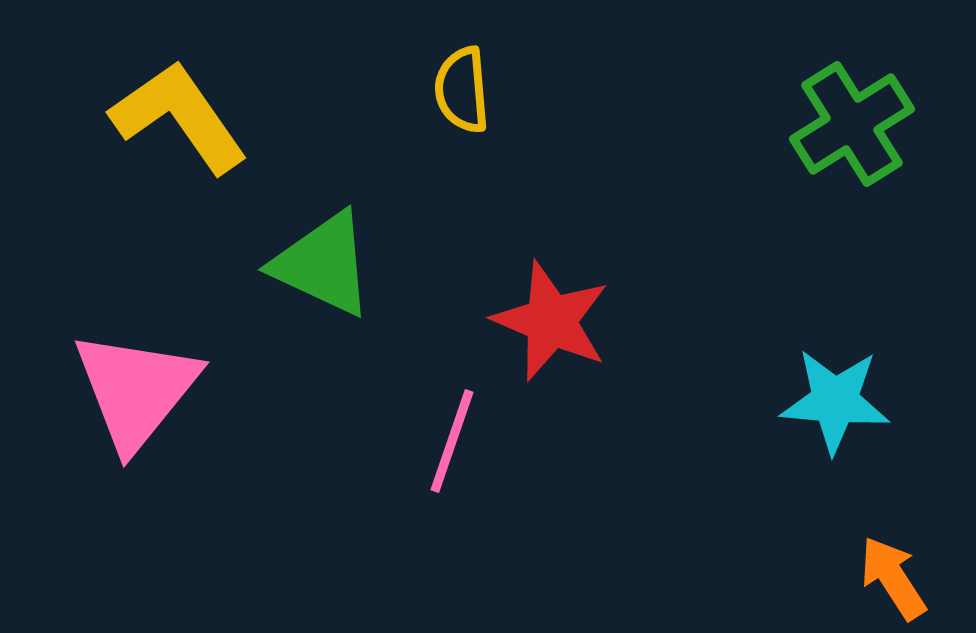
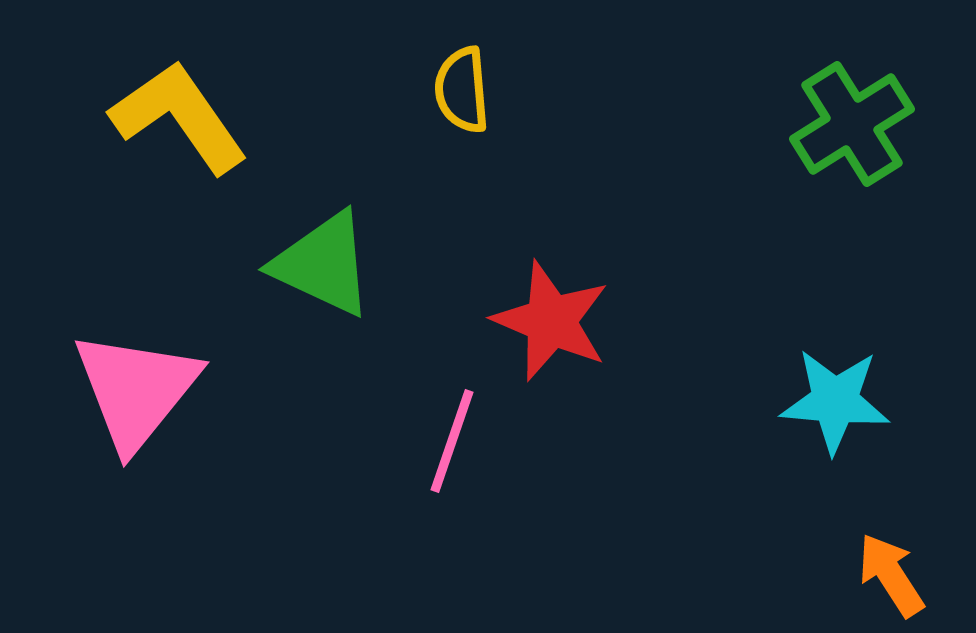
orange arrow: moved 2 px left, 3 px up
